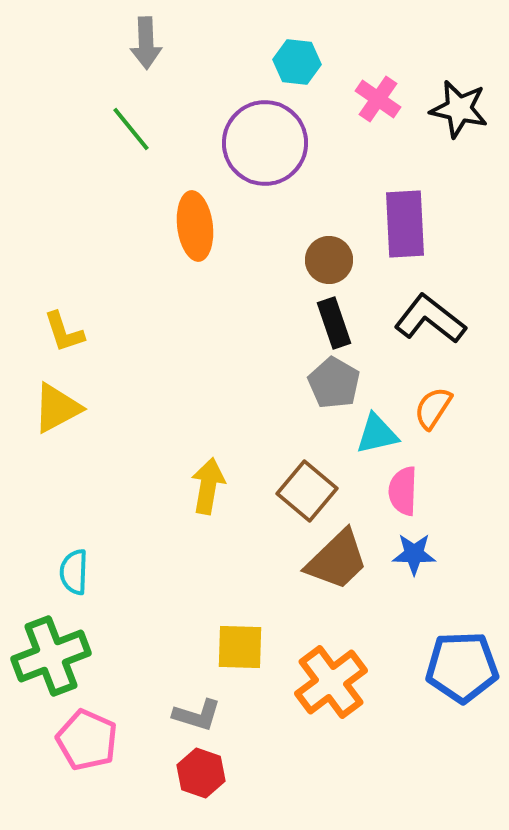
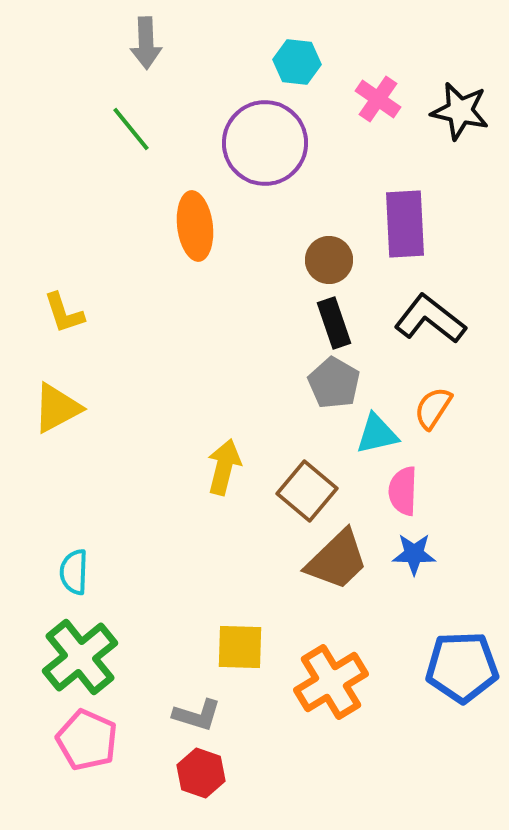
black star: moved 1 px right, 2 px down
yellow L-shape: moved 19 px up
yellow arrow: moved 16 px right, 19 px up; rotated 4 degrees clockwise
green cross: moved 29 px right, 1 px down; rotated 18 degrees counterclockwise
orange cross: rotated 6 degrees clockwise
